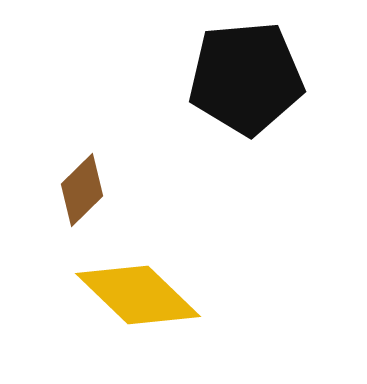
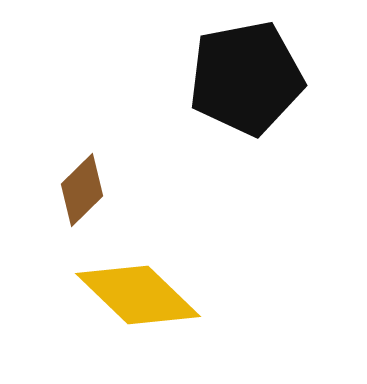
black pentagon: rotated 6 degrees counterclockwise
